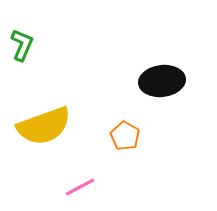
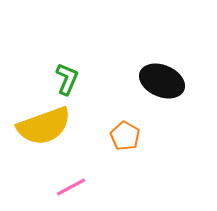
green L-shape: moved 45 px right, 34 px down
black ellipse: rotated 30 degrees clockwise
pink line: moved 9 px left
